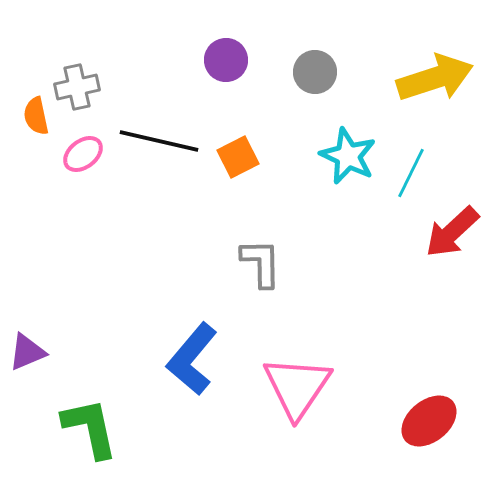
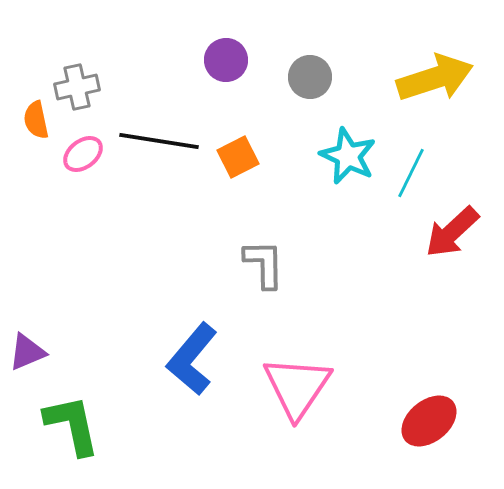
gray circle: moved 5 px left, 5 px down
orange semicircle: moved 4 px down
black line: rotated 4 degrees counterclockwise
gray L-shape: moved 3 px right, 1 px down
green L-shape: moved 18 px left, 3 px up
